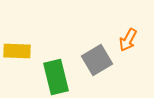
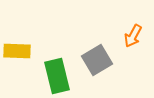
orange arrow: moved 5 px right, 4 px up
green rectangle: moved 1 px right, 1 px up
